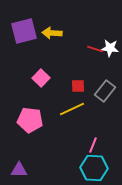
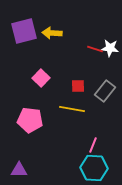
yellow line: rotated 35 degrees clockwise
